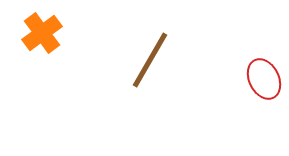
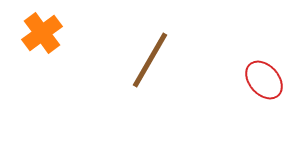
red ellipse: moved 1 px down; rotated 15 degrees counterclockwise
